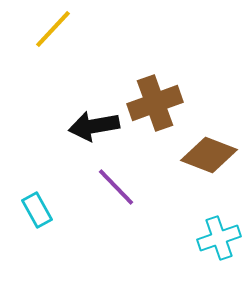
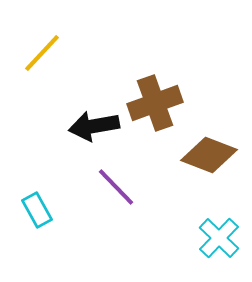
yellow line: moved 11 px left, 24 px down
cyan cross: rotated 27 degrees counterclockwise
